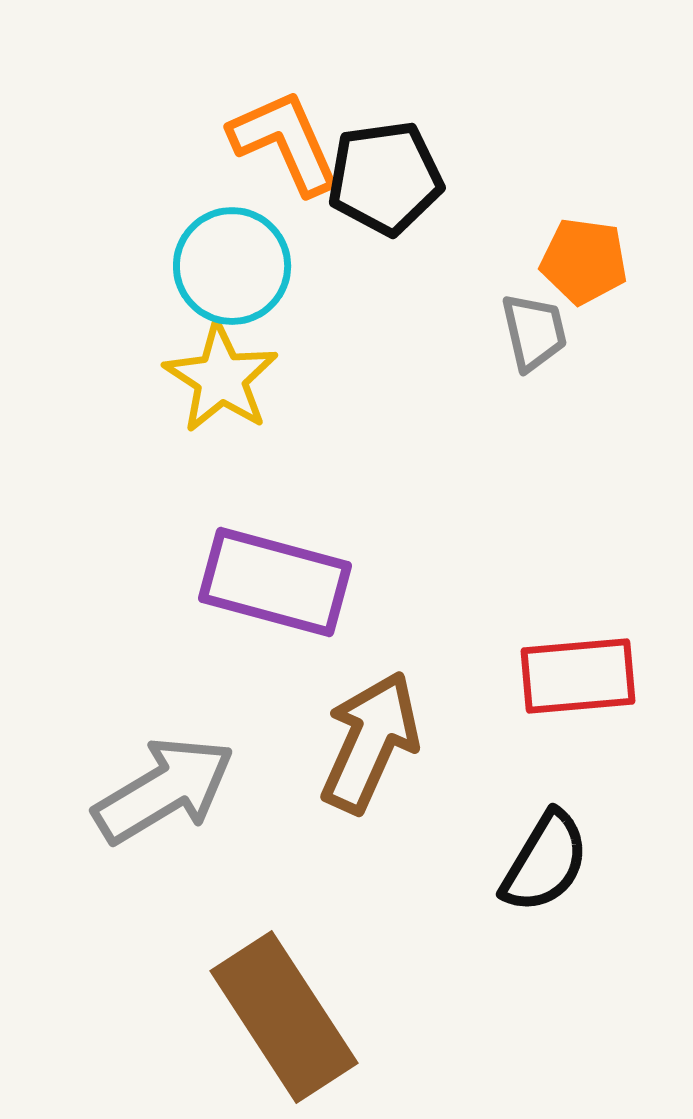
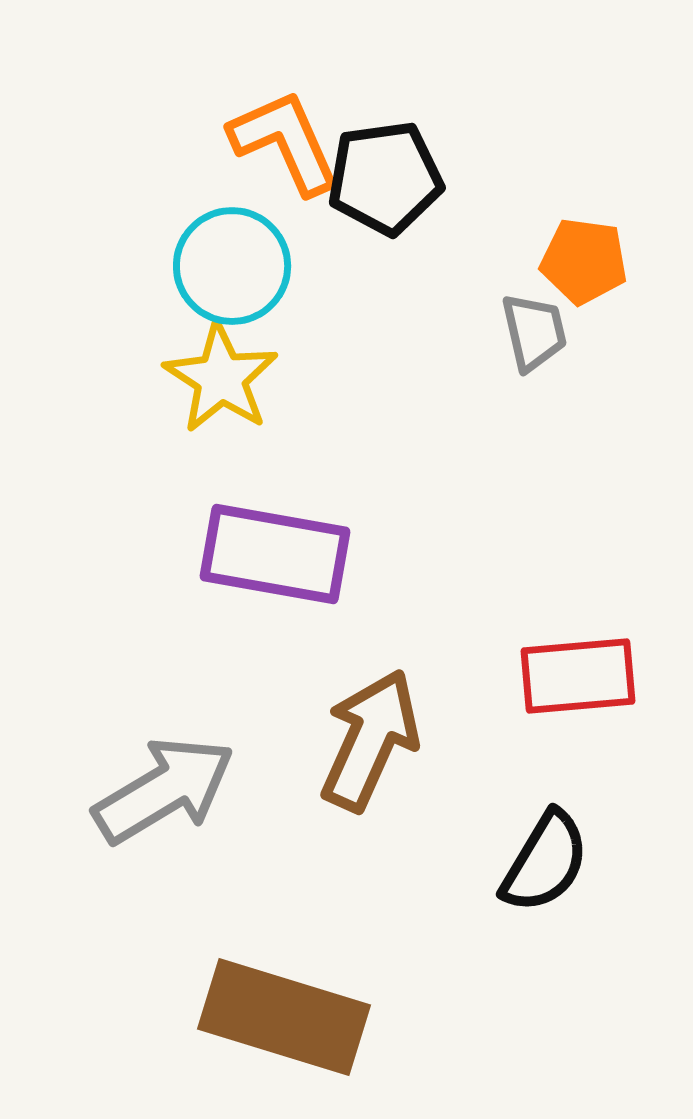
purple rectangle: moved 28 px up; rotated 5 degrees counterclockwise
brown arrow: moved 2 px up
brown rectangle: rotated 40 degrees counterclockwise
